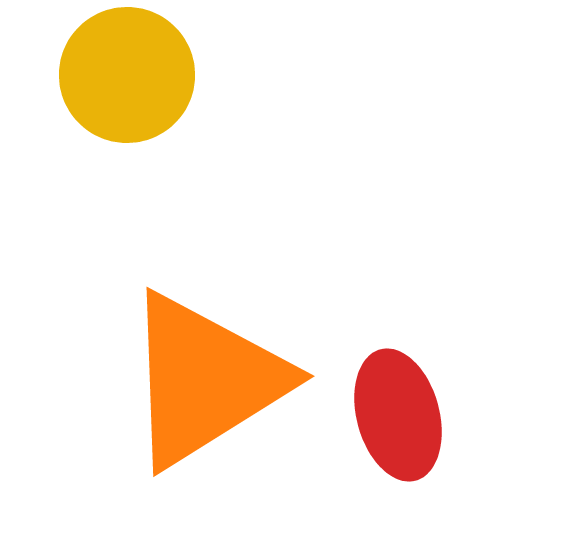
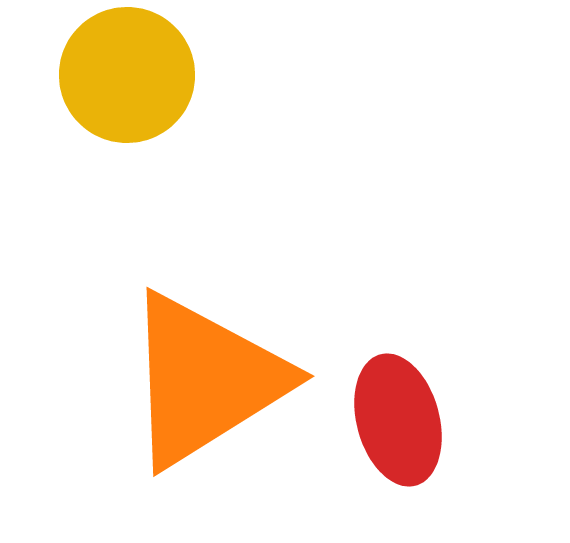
red ellipse: moved 5 px down
